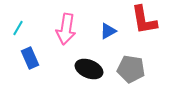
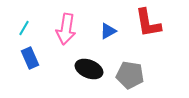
red L-shape: moved 4 px right, 3 px down
cyan line: moved 6 px right
gray pentagon: moved 1 px left, 6 px down
